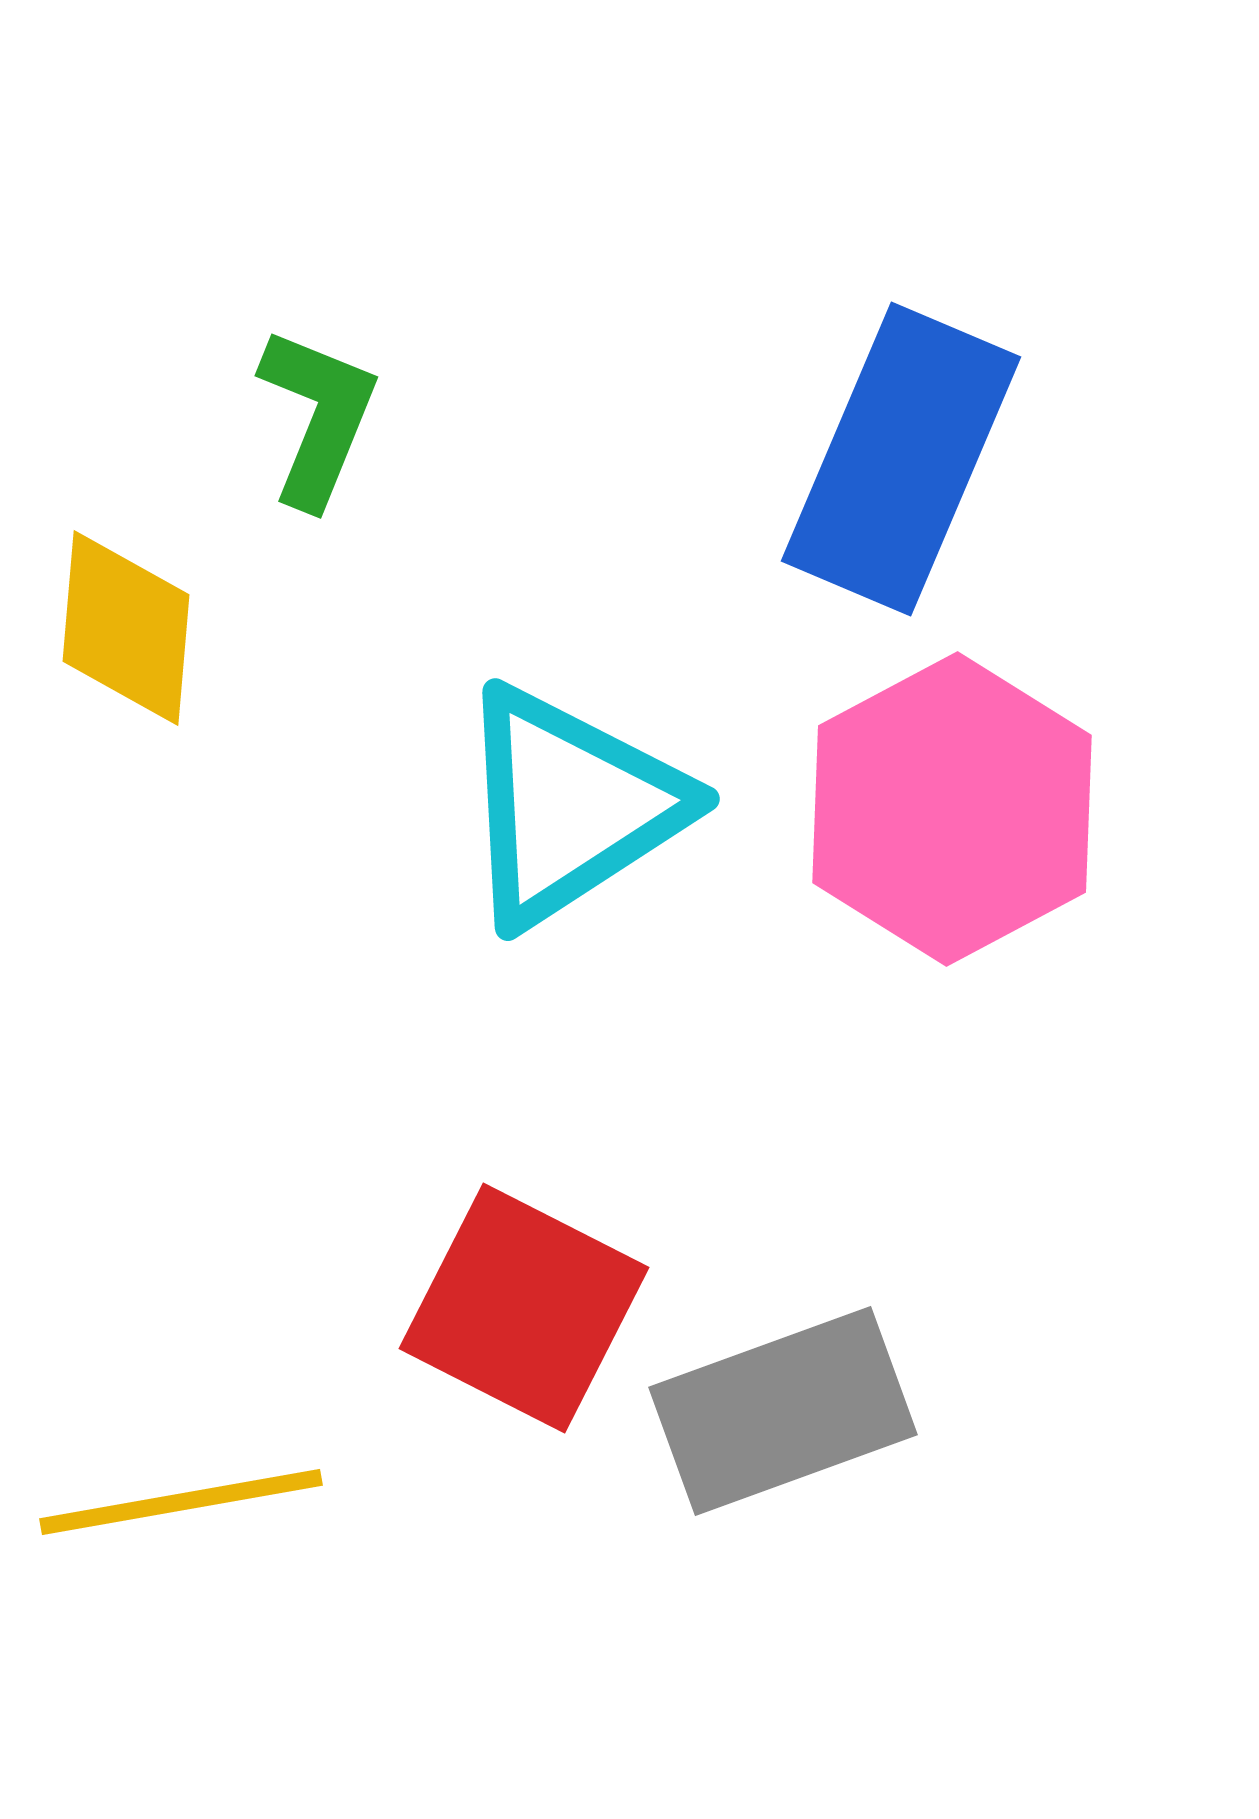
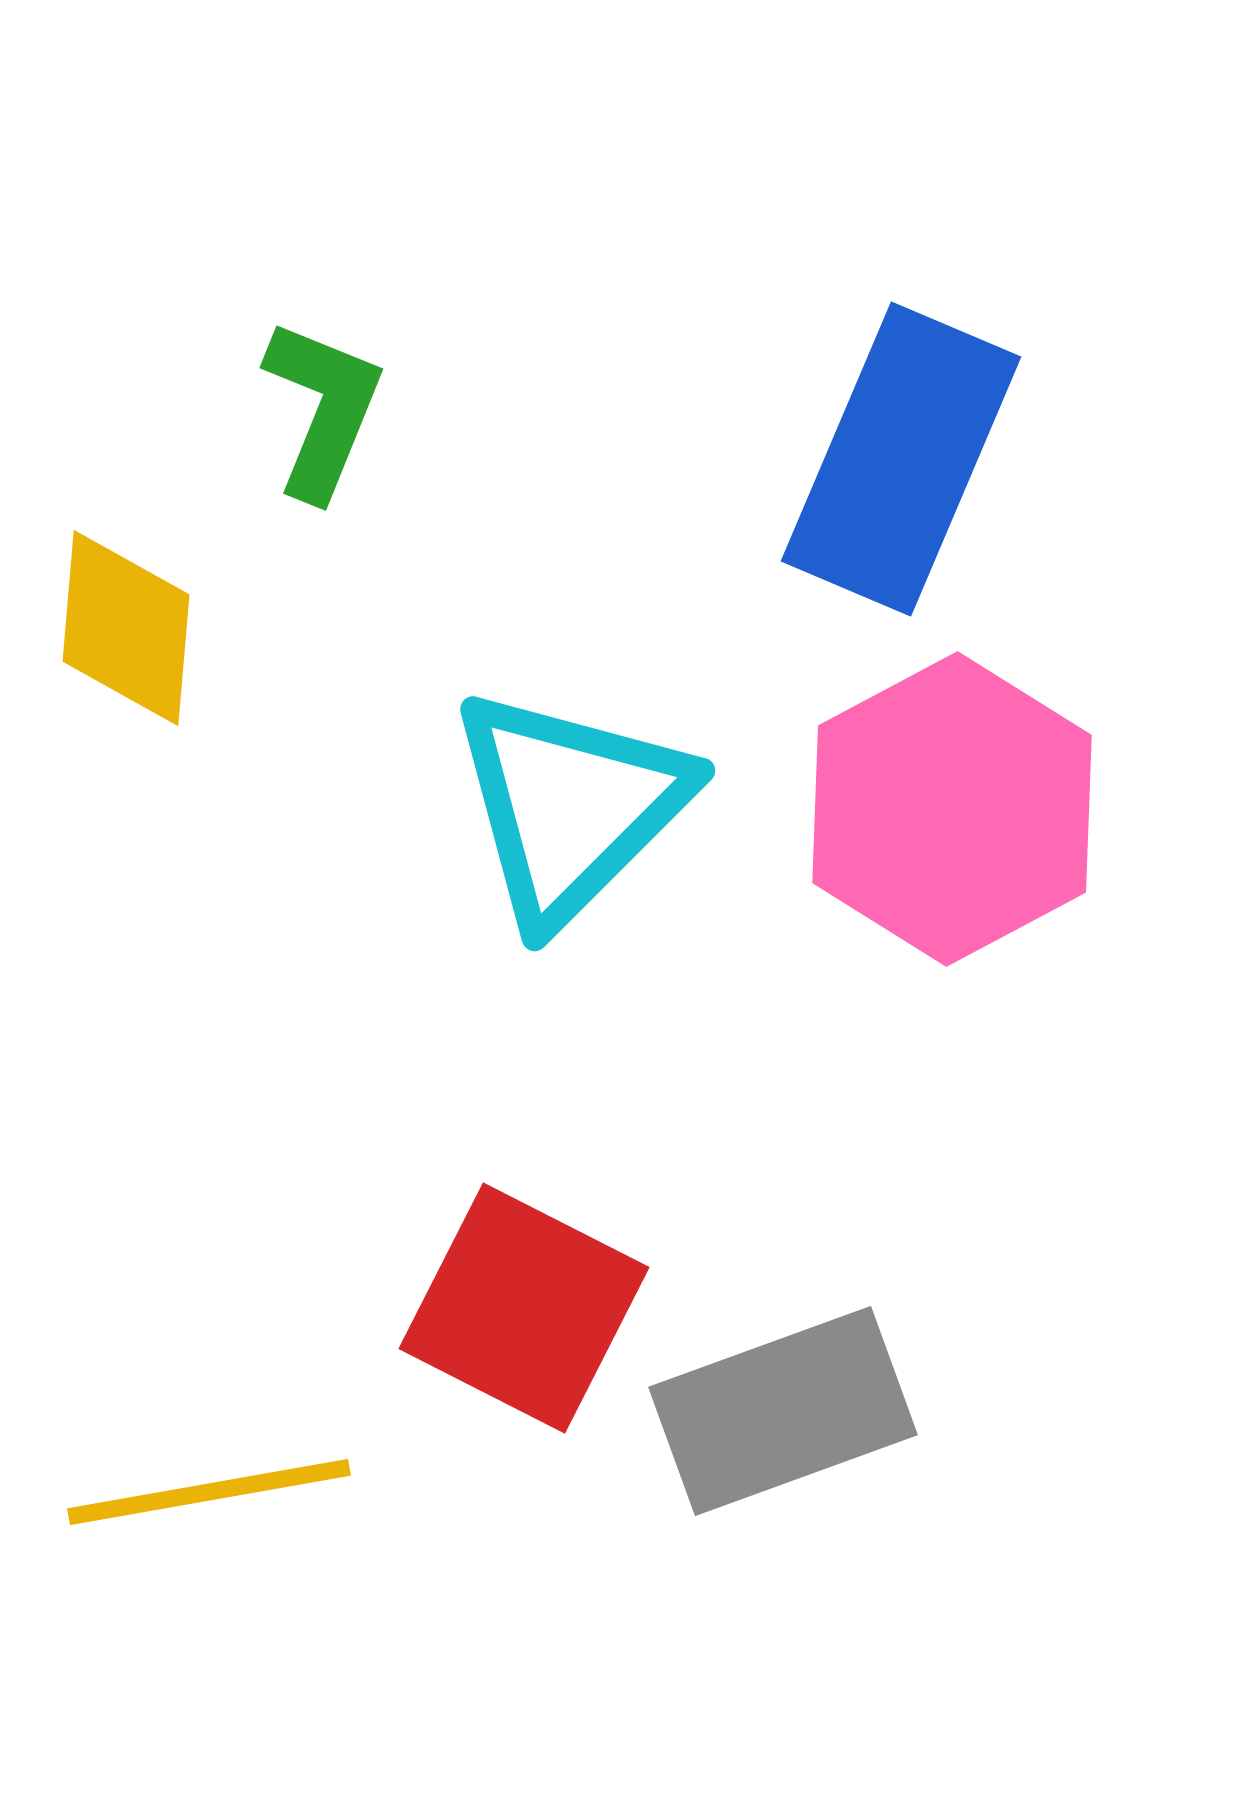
green L-shape: moved 5 px right, 8 px up
cyan triangle: rotated 12 degrees counterclockwise
yellow line: moved 28 px right, 10 px up
